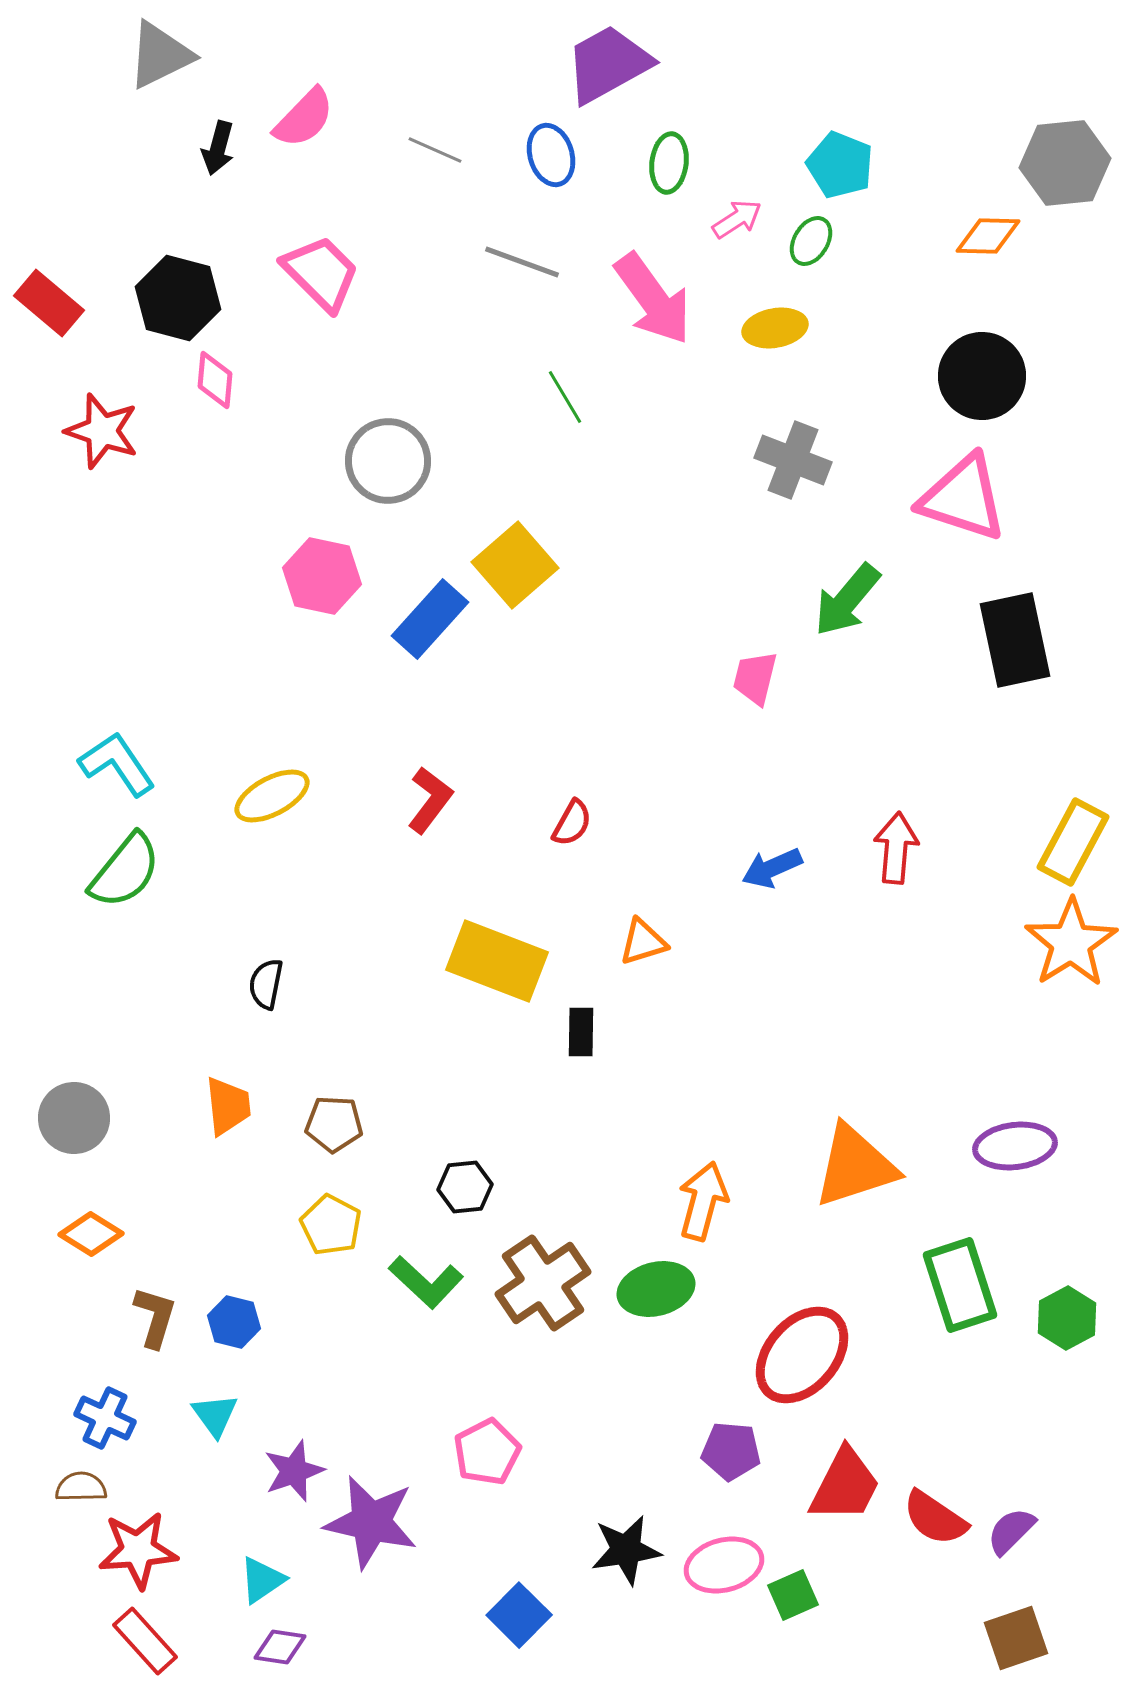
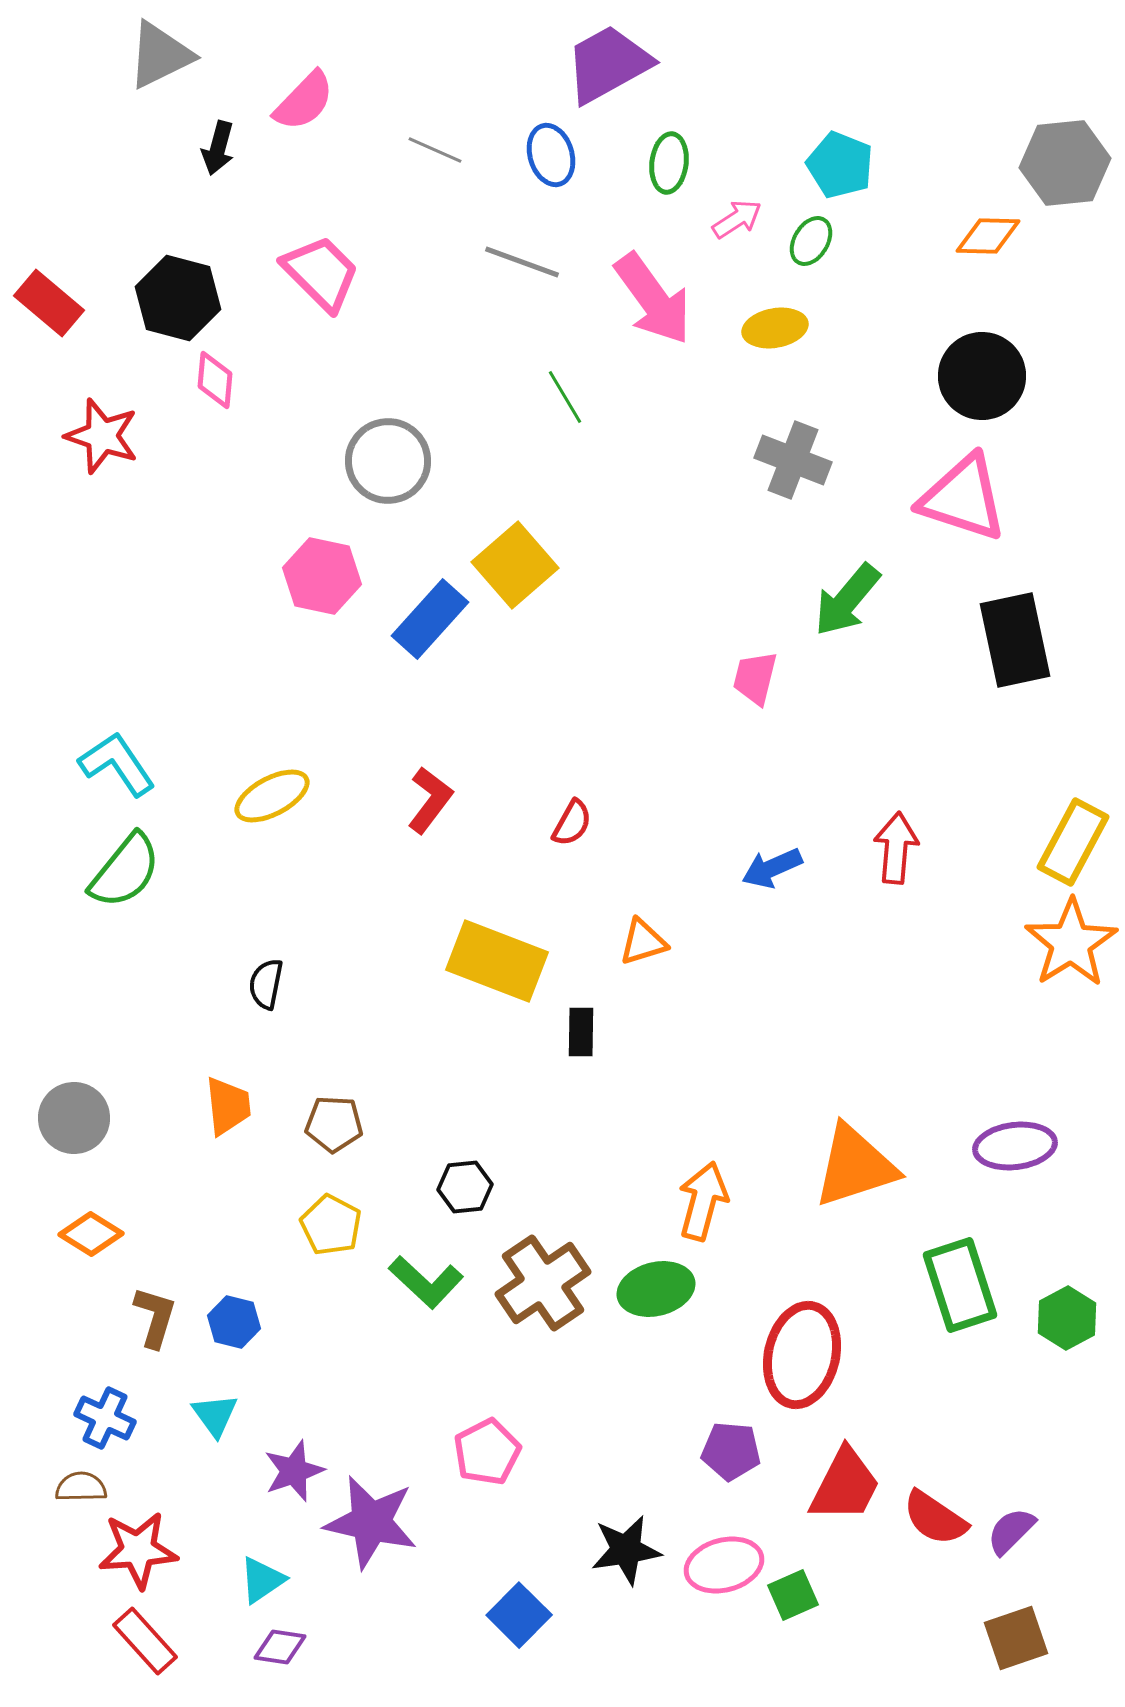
pink semicircle at (304, 118): moved 17 px up
red star at (102, 431): moved 5 px down
red ellipse at (802, 1355): rotated 28 degrees counterclockwise
